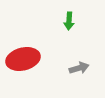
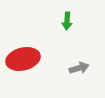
green arrow: moved 2 px left
